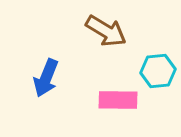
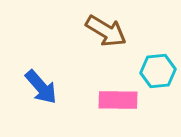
blue arrow: moved 5 px left, 9 px down; rotated 63 degrees counterclockwise
